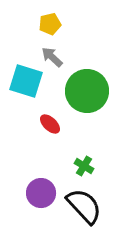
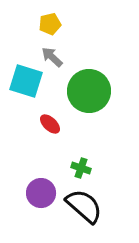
green circle: moved 2 px right
green cross: moved 3 px left, 2 px down; rotated 12 degrees counterclockwise
black semicircle: rotated 6 degrees counterclockwise
